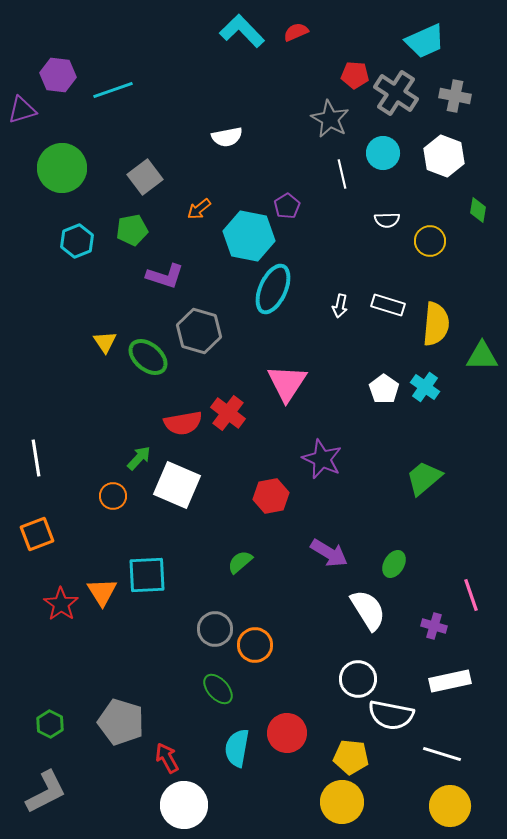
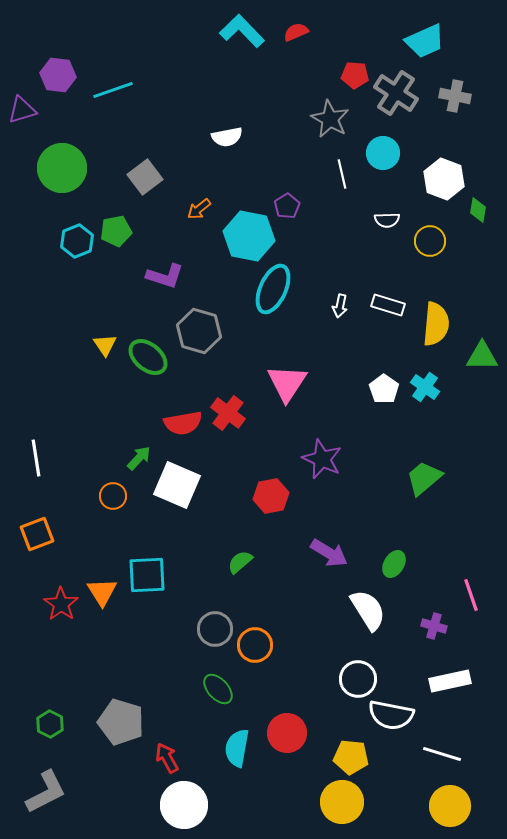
white hexagon at (444, 156): moved 23 px down
green pentagon at (132, 230): moved 16 px left, 1 px down
yellow triangle at (105, 342): moved 3 px down
